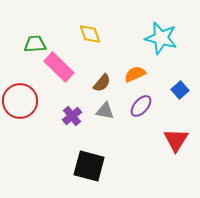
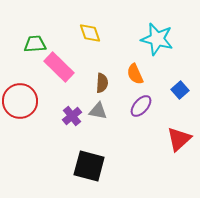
yellow diamond: moved 1 px up
cyan star: moved 4 px left, 1 px down
orange semicircle: rotated 90 degrees counterclockwise
brown semicircle: rotated 36 degrees counterclockwise
gray triangle: moved 7 px left
red triangle: moved 3 px right, 1 px up; rotated 16 degrees clockwise
